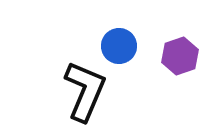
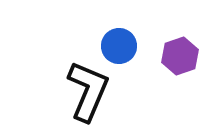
black L-shape: moved 3 px right
